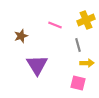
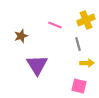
gray line: moved 1 px up
pink square: moved 1 px right, 3 px down
